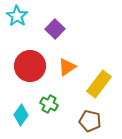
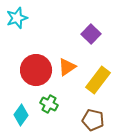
cyan star: moved 2 px down; rotated 20 degrees clockwise
purple square: moved 36 px right, 5 px down
red circle: moved 6 px right, 4 px down
yellow rectangle: moved 1 px left, 4 px up
brown pentagon: moved 3 px right, 1 px up
